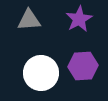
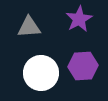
gray triangle: moved 7 px down
